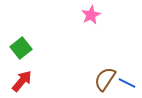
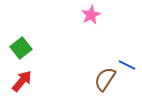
blue line: moved 18 px up
